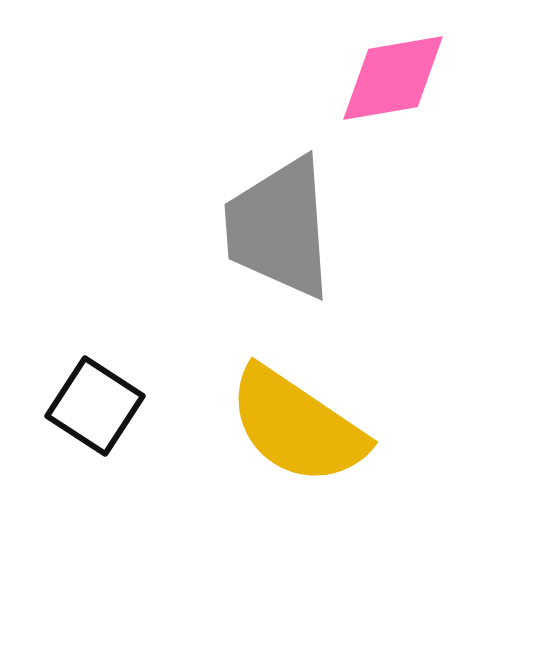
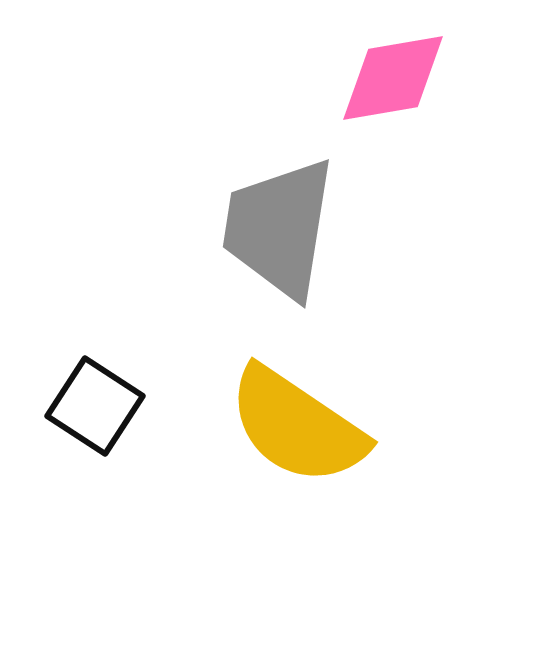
gray trapezoid: rotated 13 degrees clockwise
